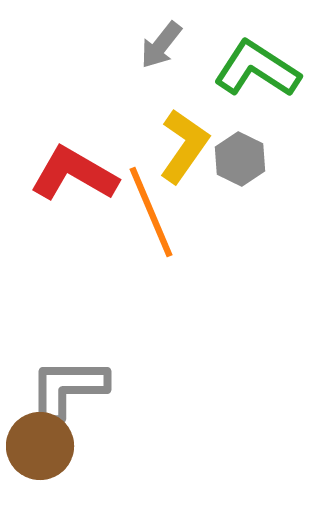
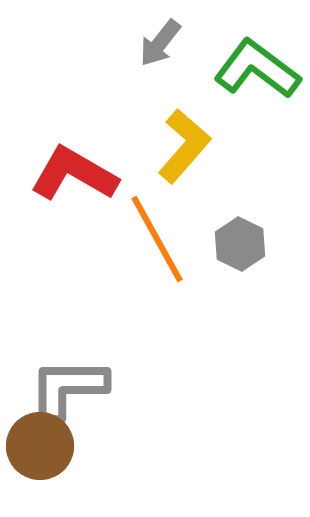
gray arrow: moved 1 px left, 2 px up
green L-shape: rotated 4 degrees clockwise
yellow L-shape: rotated 6 degrees clockwise
gray hexagon: moved 85 px down
orange line: moved 6 px right, 27 px down; rotated 6 degrees counterclockwise
